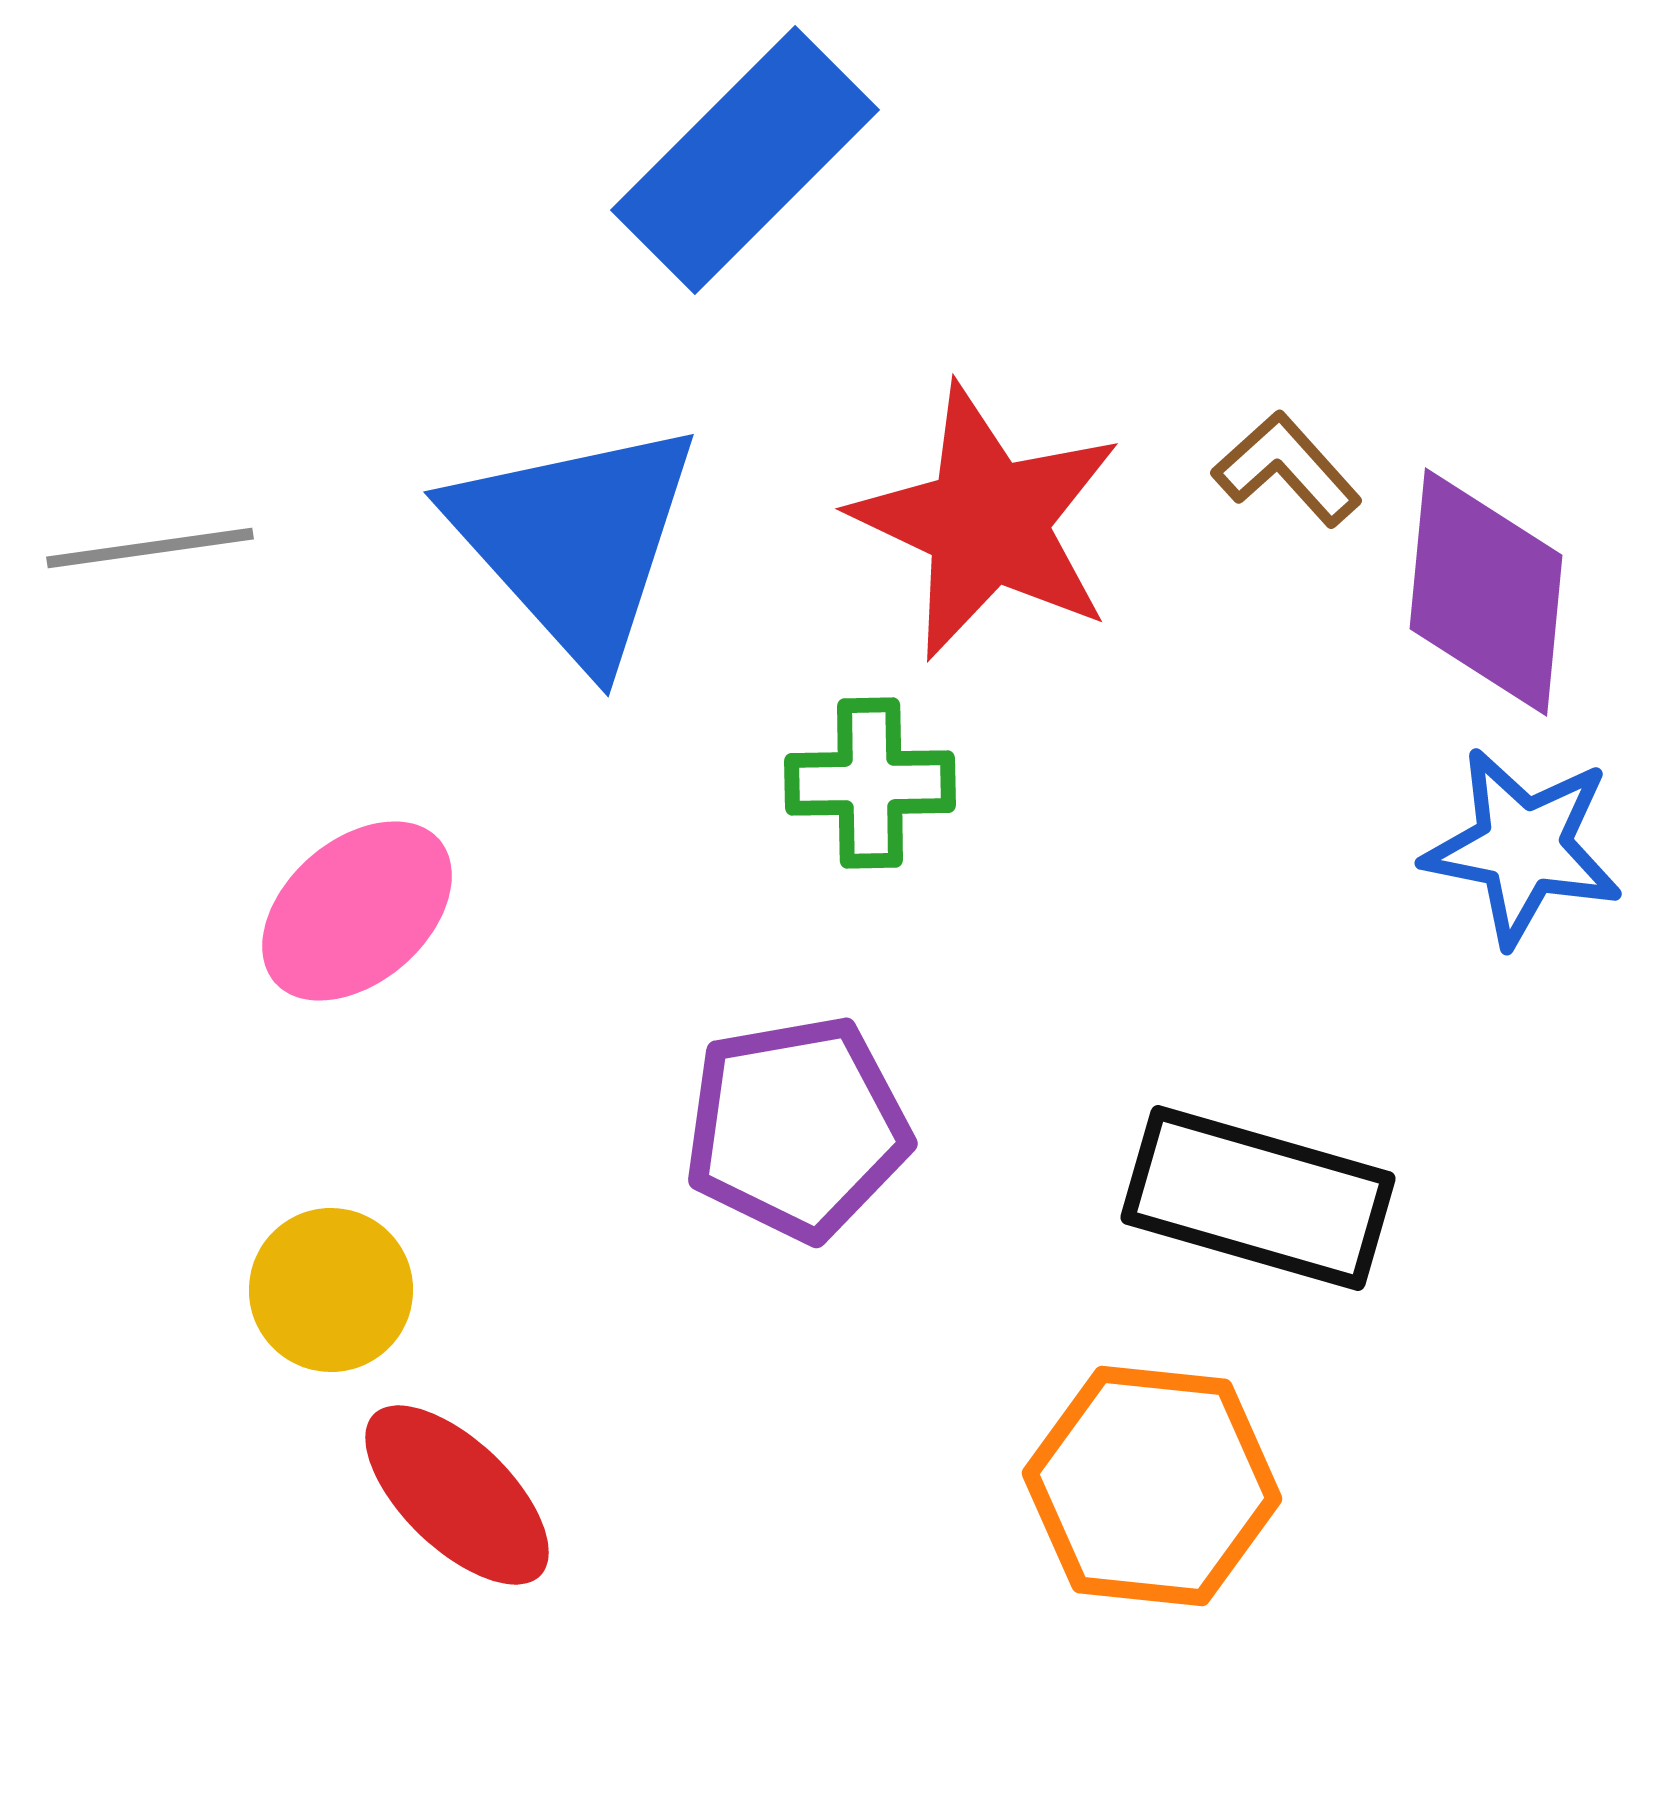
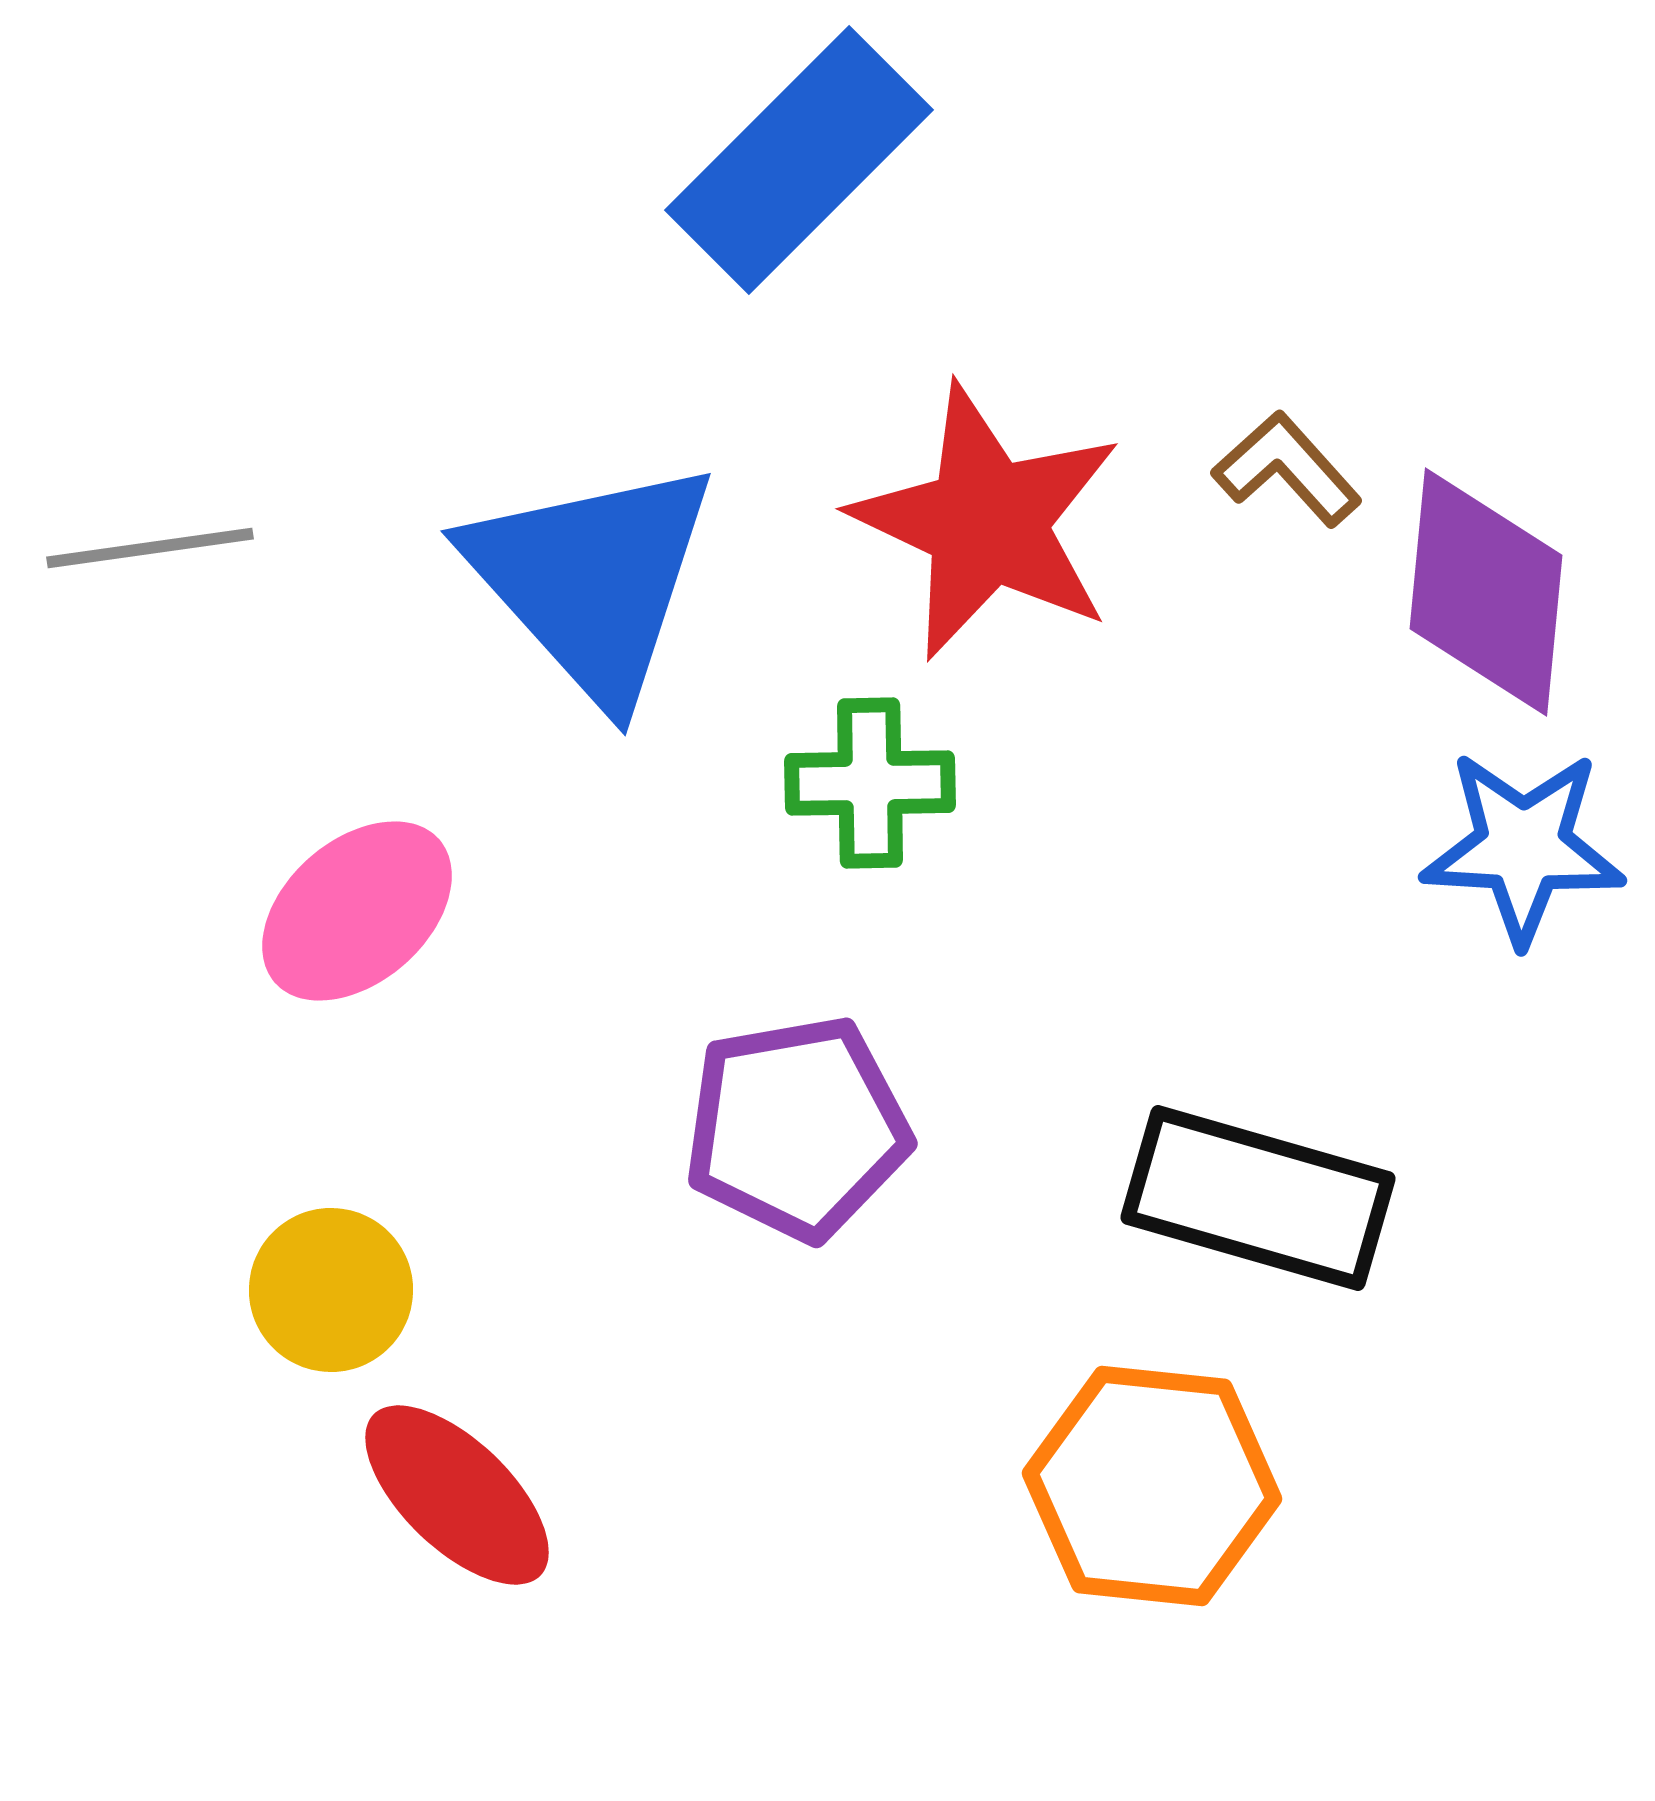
blue rectangle: moved 54 px right
blue triangle: moved 17 px right, 39 px down
blue star: rotated 8 degrees counterclockwise
